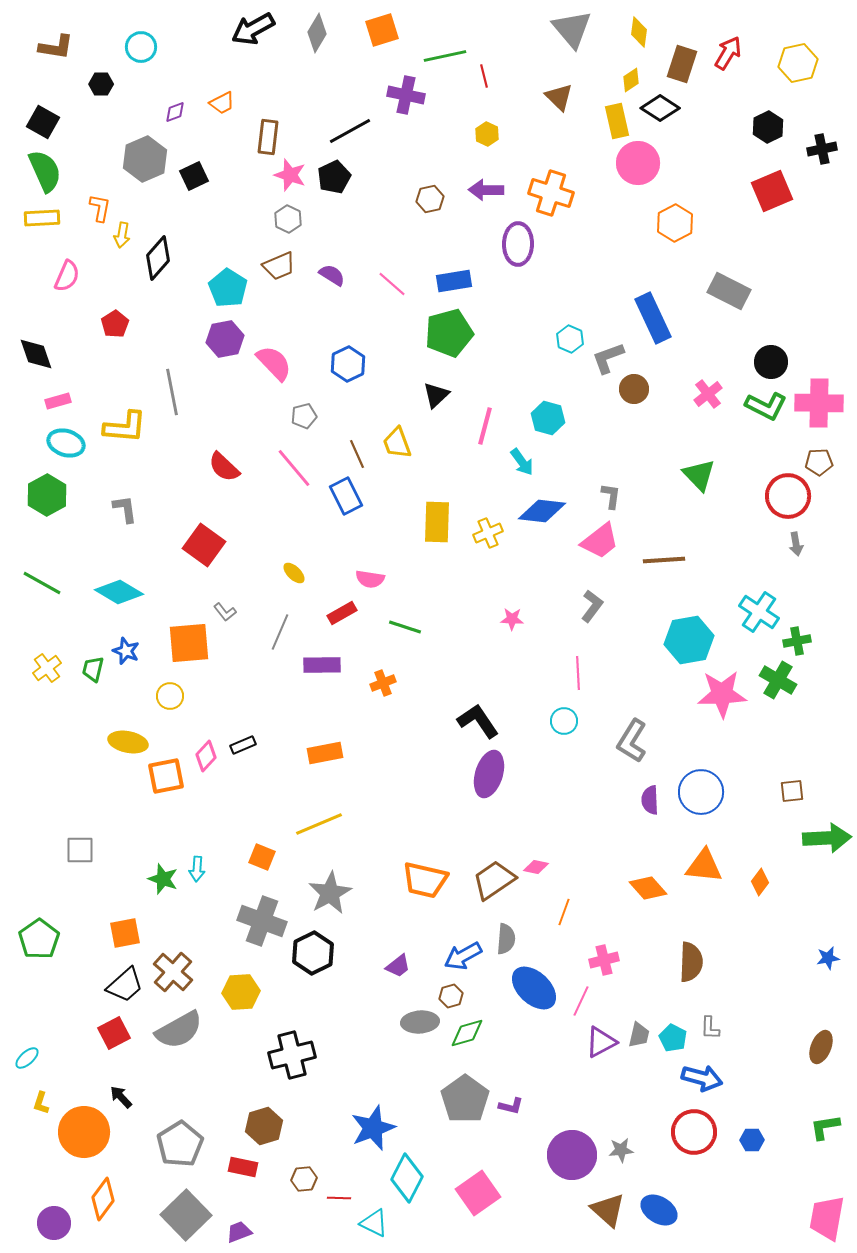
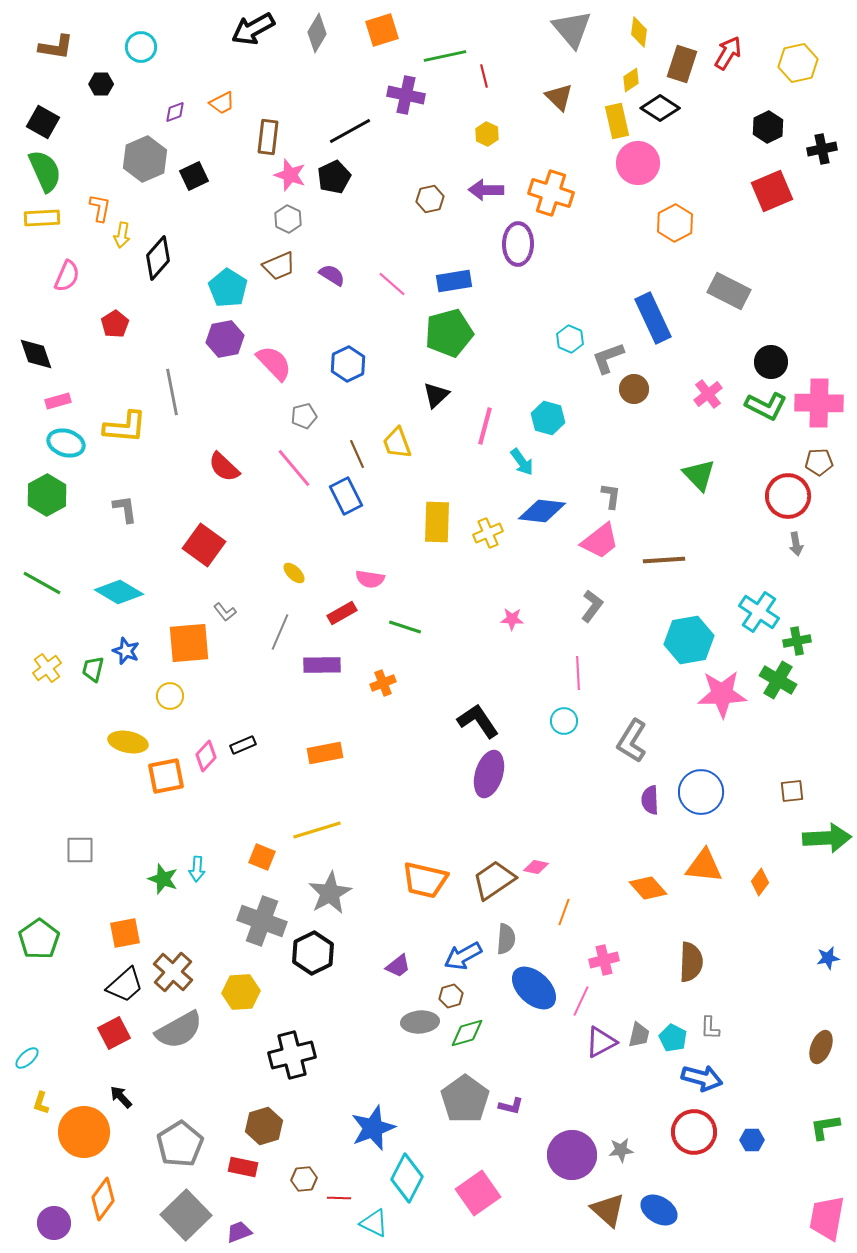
yellow line at (319, 824): moved 2 px left, 6 px down; rotated 6 degrees clockwise
